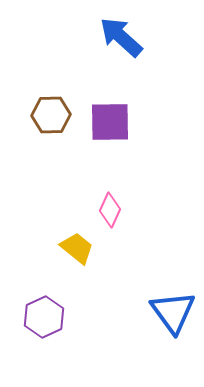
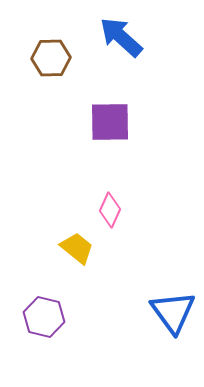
brown hexagon: moved 57 px up
purple hexagon: rotated 21 degrees counterclockwise
